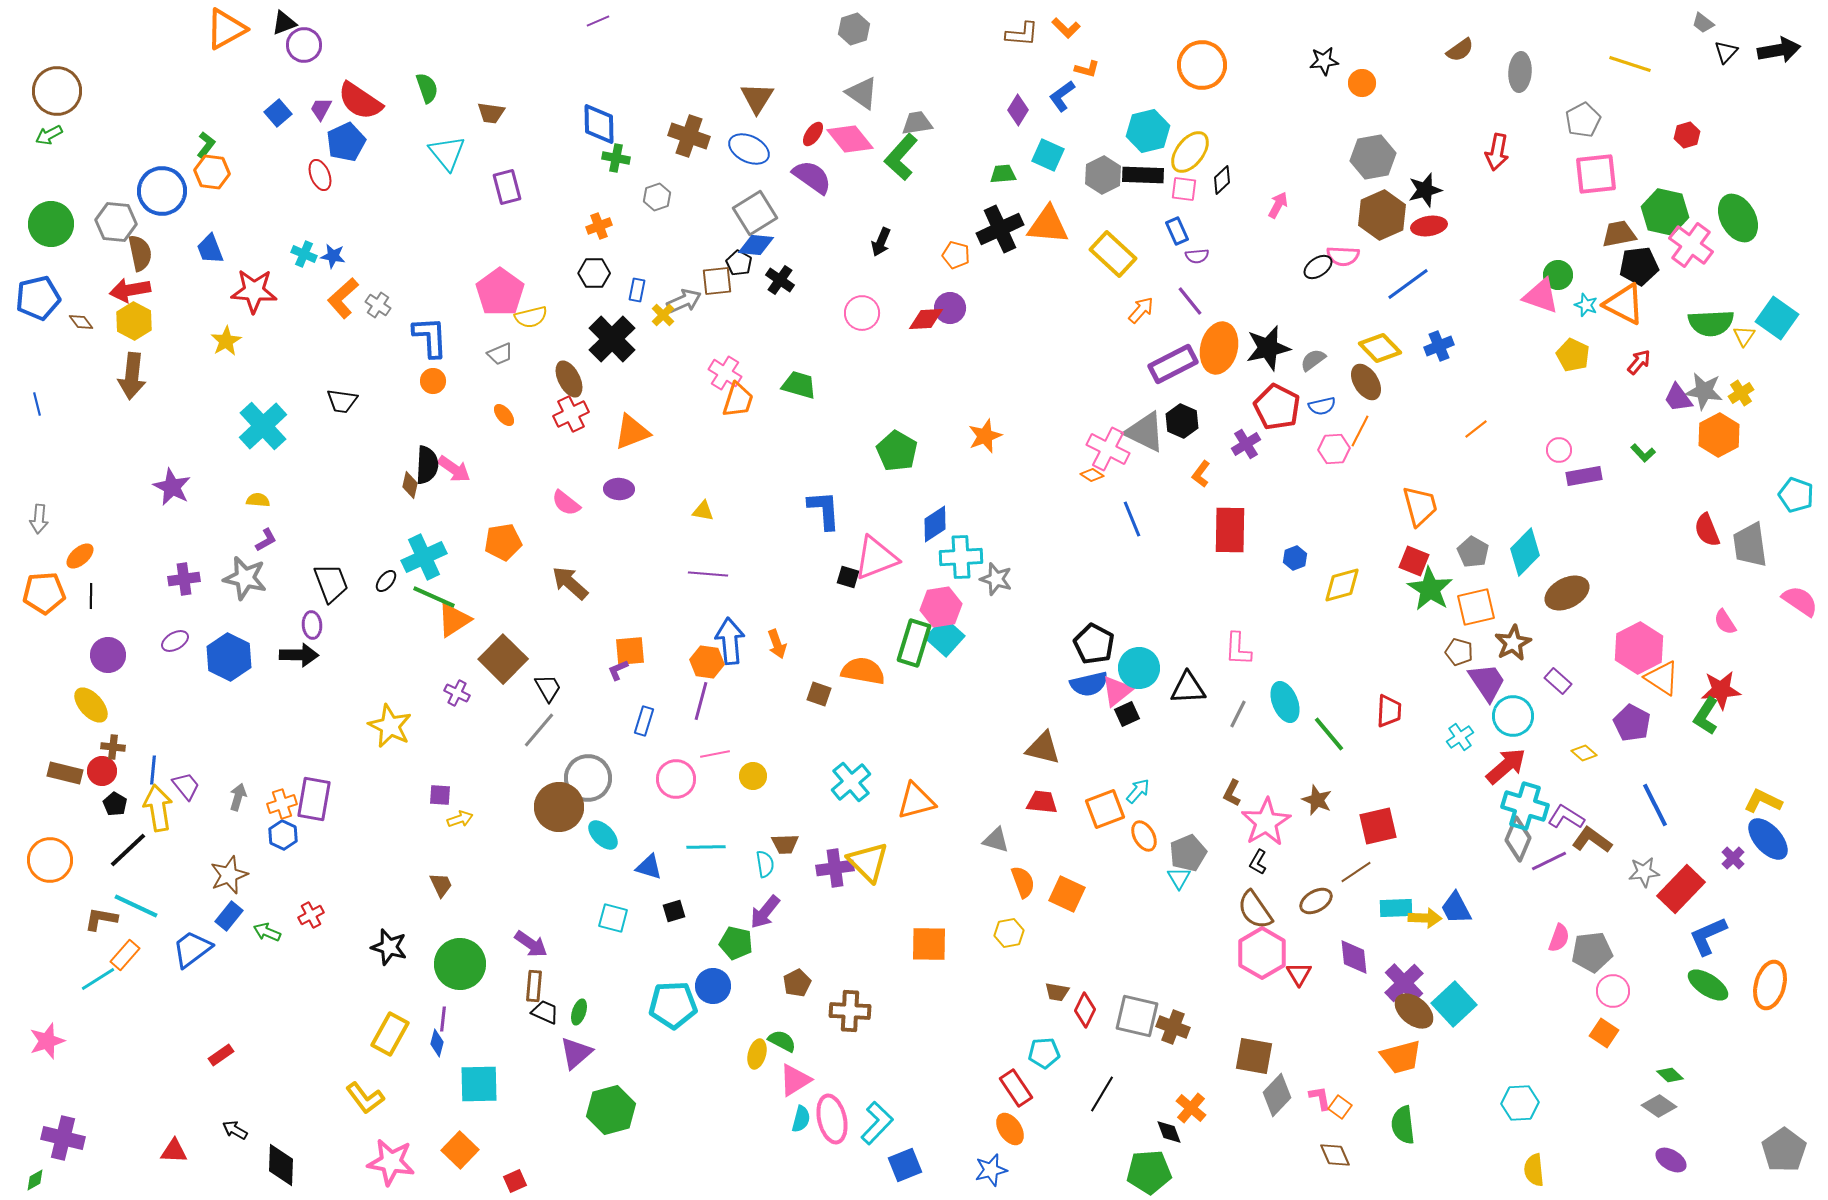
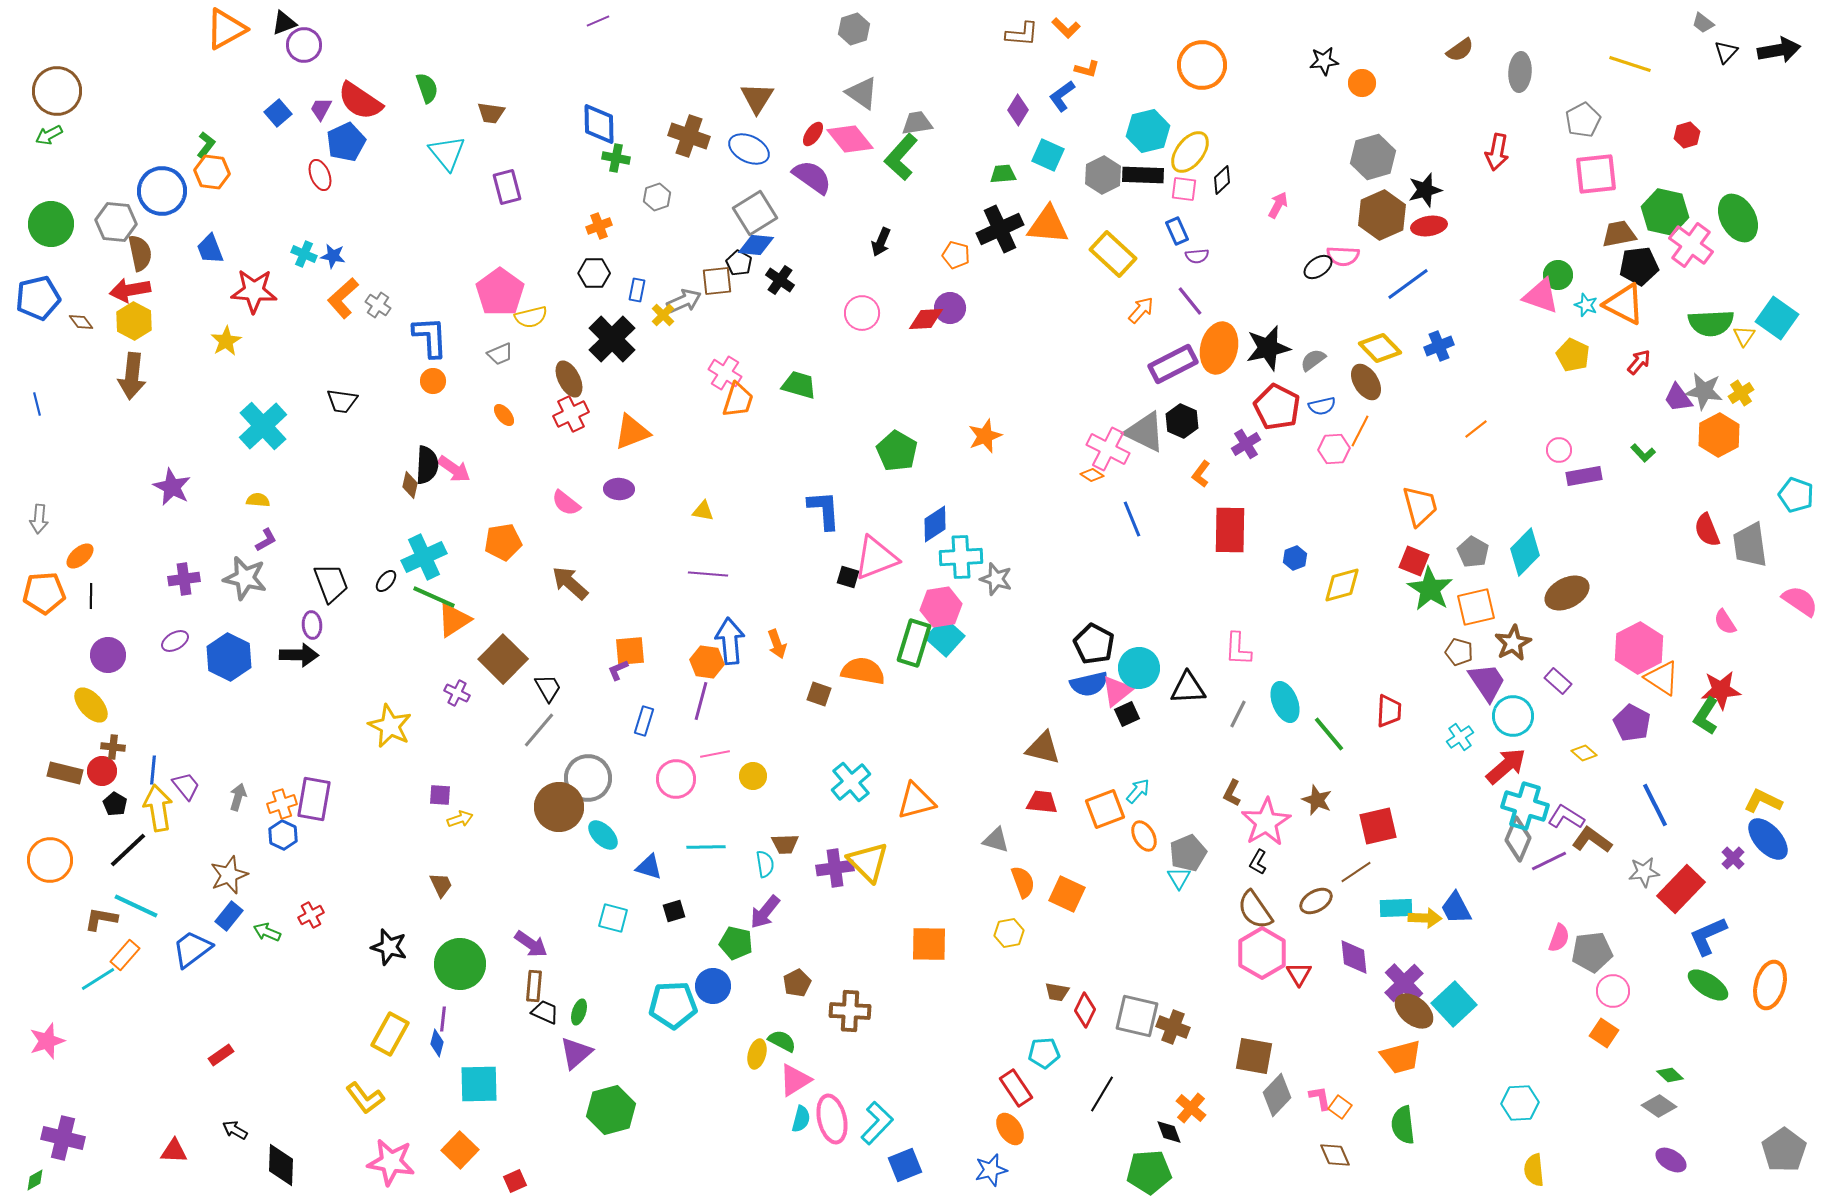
gray hexagon at (1373, 157): rotated 6 degrees counterclockwise
